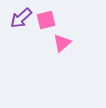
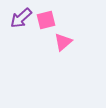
pink triangle: moved 1 px right, 1 px up
